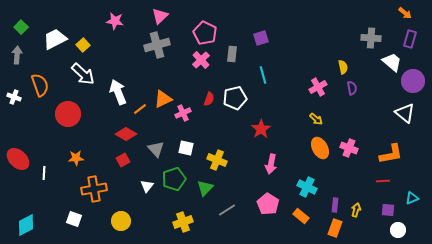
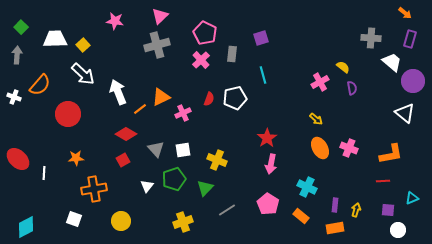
white trapezoid at (55, 39): rotated 25 degrees clockwise
yellow semicircle at (343, 67): rotated 40 degrees counterclockwise
orange semicircle at (40, 85): rotated 60 degrees clockwise
pink cross at (318, 87): moved 2 px right, 5 px up
orange triangle at (163, 99): moved 2 px left, 2 px up
red star at (261, 129): moved 6 px right, 9 px down
white square at (186, 148): moved 3 px left, 2 px down; rotated 21 degrees counterclockwise
cyan diamond at (26, 225): moved 2 px down
orange rectangle at (335, 228): rotated 60 degrees clockwise
